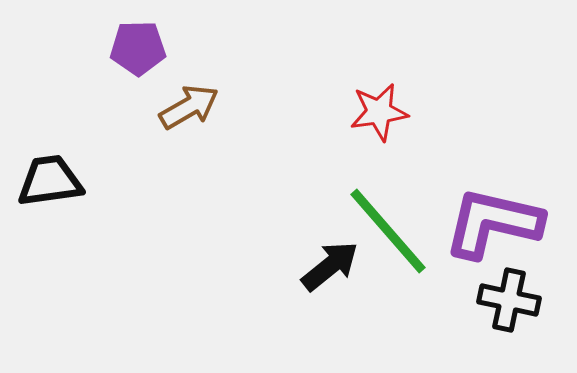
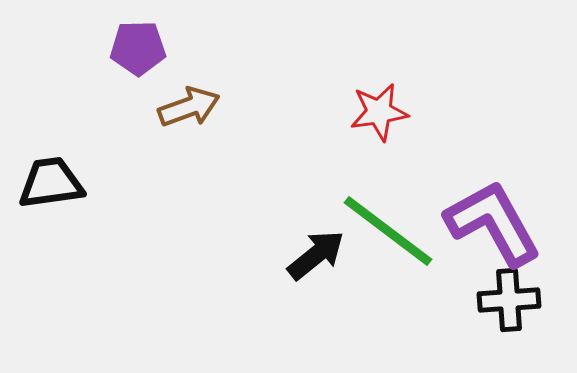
brown arrow: rotated 10 degrees clockwise
black trapezoid: moved 1 px right, 2 px down
purple L-shape: rotated 48 degrees clockwise
green line: rotated 12 degrees counterclockwise
black arrow: moved 14 px left, 11 px up
black cross: rotated 16 degrees counterclockwise
